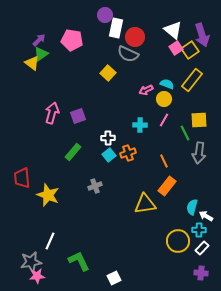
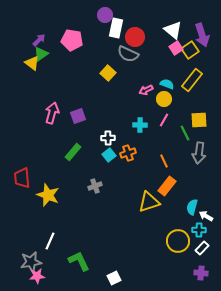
yellow triangle at (145, 204): moved 4 px right, 2 px up; rotated 10 degrees counterclockwise
